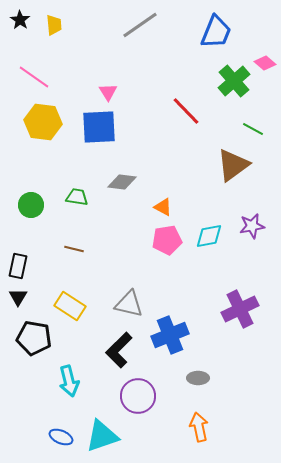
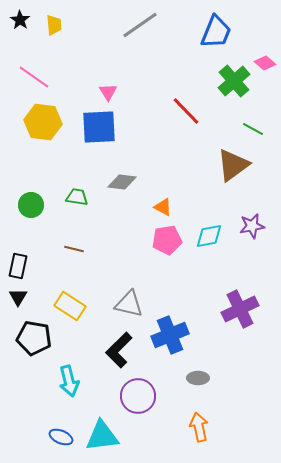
cyan triangle: rotated 12 degrees clockwise
